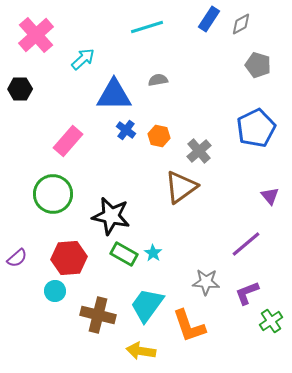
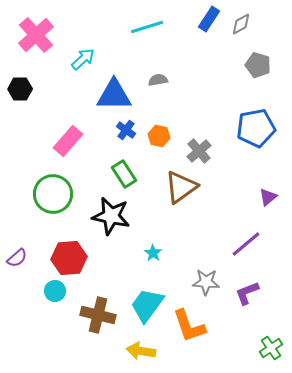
blue pentagon: rotated 15 degrees clockwise
purple triangle: moved 2 px left, 1 px down; rotated 30 degrees clockwise
green rectangle: moved 80 px up; rotated 28 degrees clockwise
green cross: moved 27 px down
